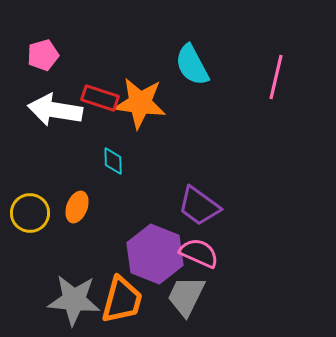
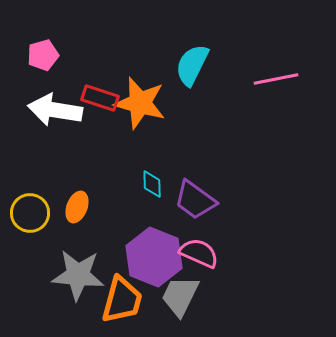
cyan semicircle: rotated 54 degrees clockwise
pink line: moved 2 px down; rotated 66 degrees clockwise
orange star: rotated 8 degrees clockwise
cyan diamond: moved 39 px right, 23 px down
purple trapezoid: moved 4 px left, 6 px up
purple hexagon: moved 1 px left, 3 px down
gray trapezoid: moved 6 px left
gray star: moved 4 px right, 25 px up
